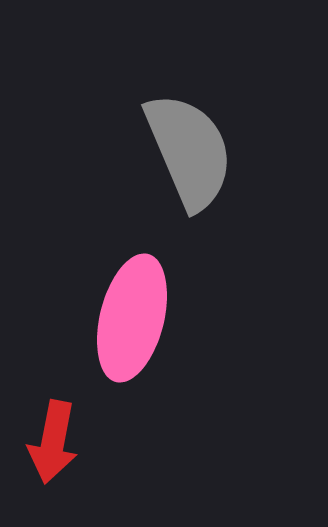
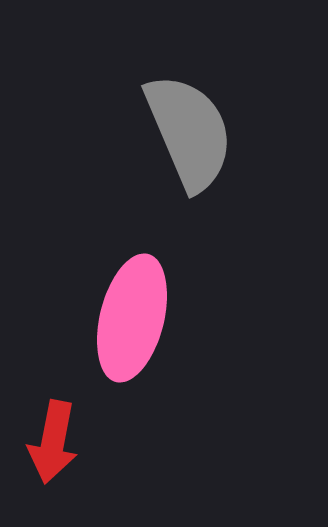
gray semicircle: moved 19 px up
